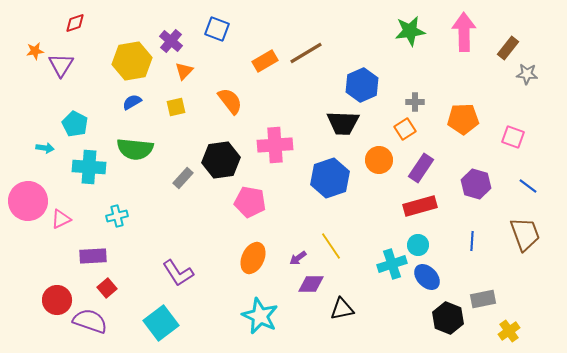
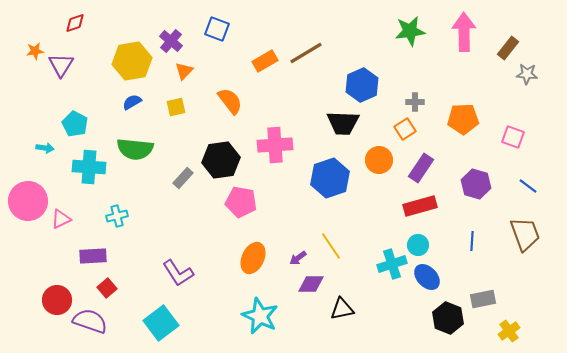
pink pentagon at (250, 202): moved 9 px left
